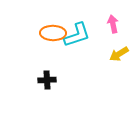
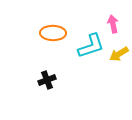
cyan L-shape: moved 14 px right, 11 px down
black cross: rotated 18 degrees counterclockwise
